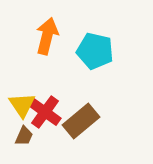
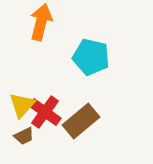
orange arrow: moved 6 px left, 14 px up
cyan pentagon: moved 4 px left, 6 px down
yellow triangle: rotated 16 degrees clockwise
brown trapezoid: rotated 40 degrees clockwise
